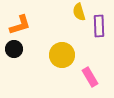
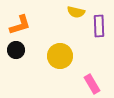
yellow semicircle: moved 3 px left; rotated 60 degrees counterclockwise
black circle: moved 2 px right, 1 px down
yellow circle: moved 2 px left, 1 px down
pink rectangle: moved 2 px right, 7 px down
